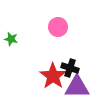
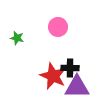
green star: moved 6 px right, 1 px up
black cross: rotated 18 degrees counterclockwise
red star: rotated 12 degrees counterclockwise
